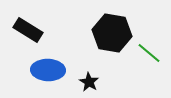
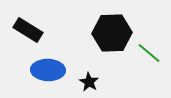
black hexagon: rotated 12 degrees counterclockwise
